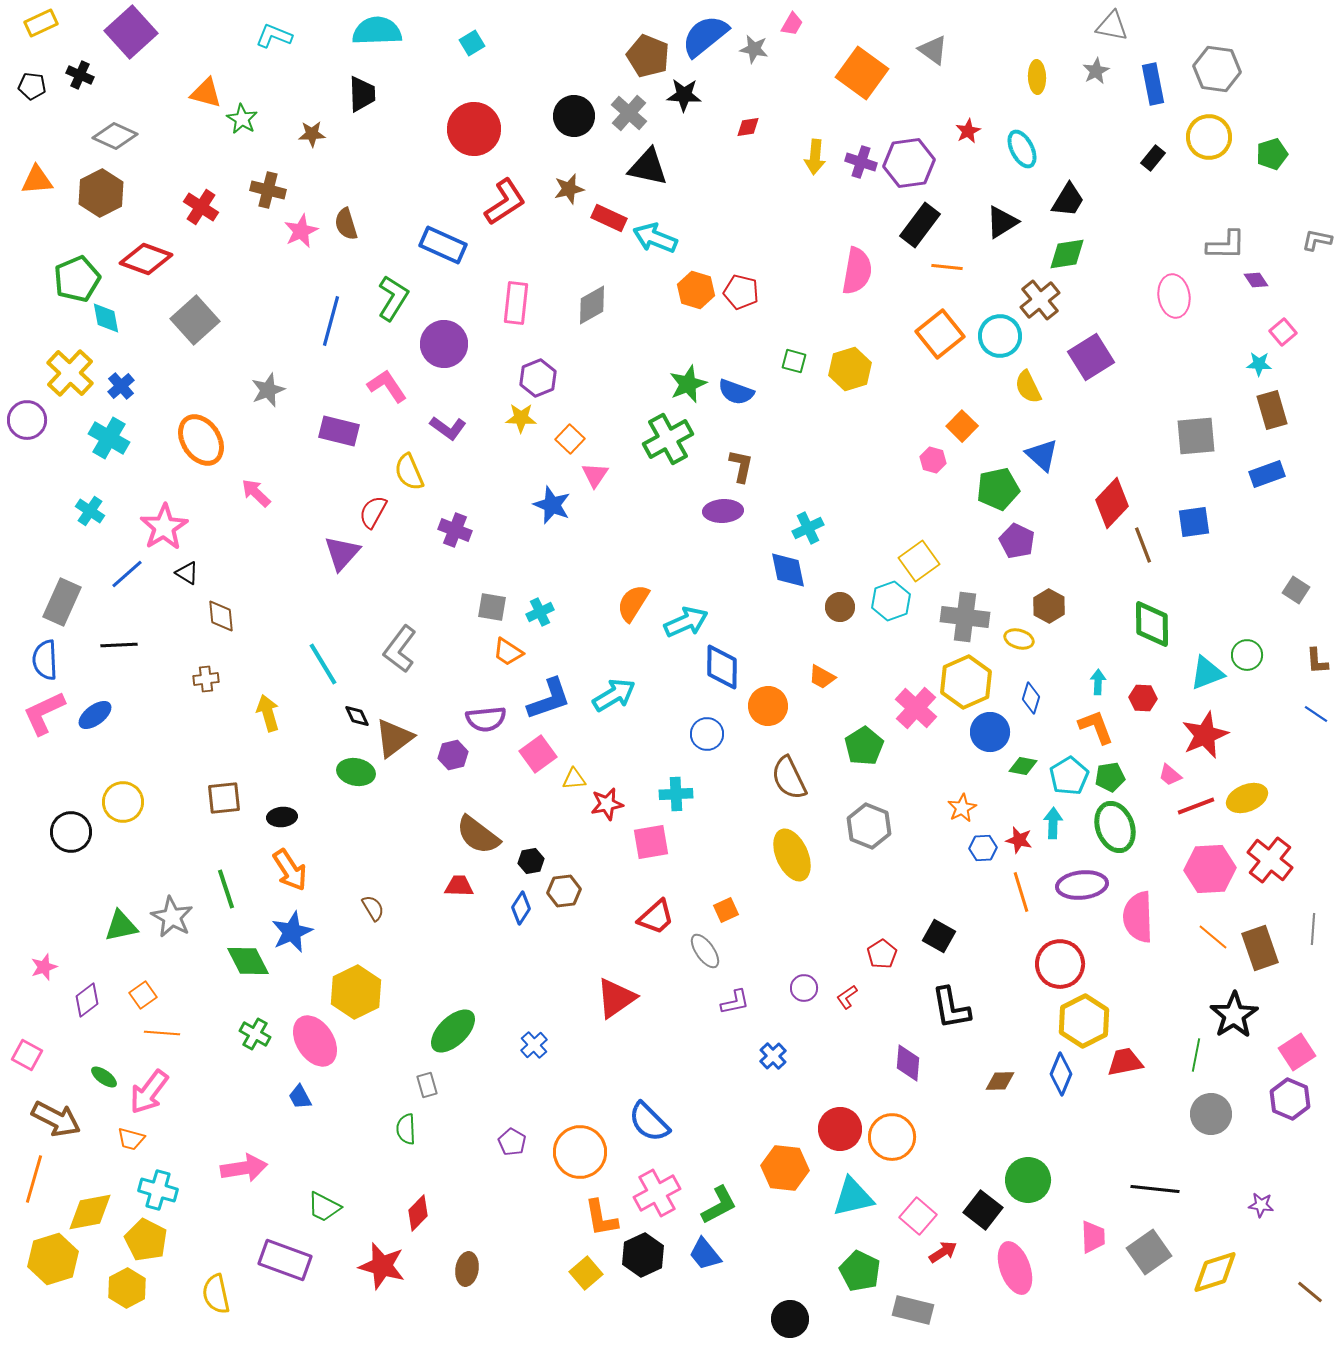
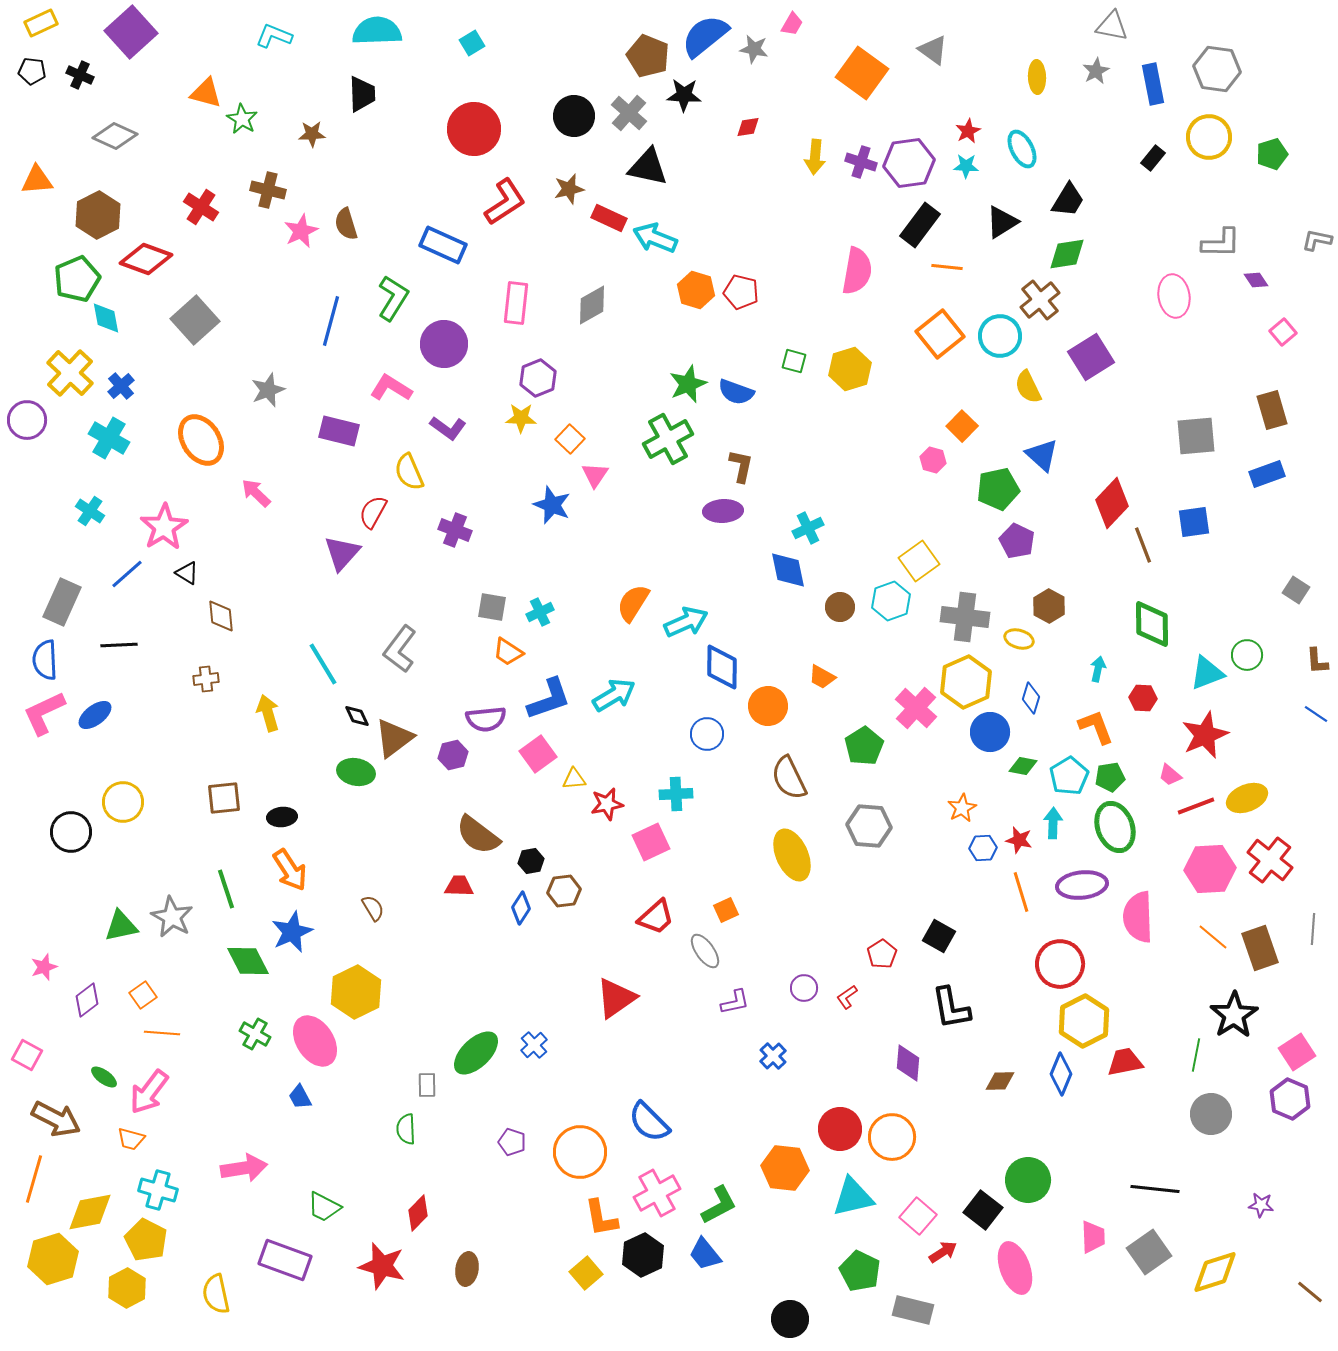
black pentagon at (32, 86): moved 15 px up
brown hexagon at (101, 193): moved 3 px left, 22 px down
gray L-shape at (1226, 245): moved 5 px left, 2 px up
cyan star at (1259, 364): moved 293 px left, 198 px up
pink L-shape at (387, 386): moved 4 px right, 2 px down; rotated 24 degrees counterclockwise
cyan arrow at (1098, 682): moved 13 px up; rotated 10 degrees clockwise
gray hexagon at (869, 826): rotated 18 degrees counterclockwise
pink square at (651, 842): rotated 15 degrees counterclockwise
green ellipse at (453, 1031): moved 23 px right, 22 px down
gray rectangle at (427, 1085): rotated 15 degrees clockwise
purple pentagon at (512, 1142): rotated 12 degrees counterclockwise
